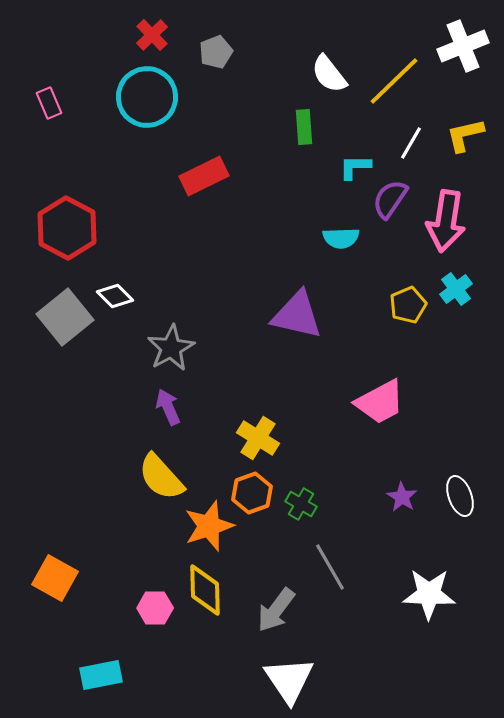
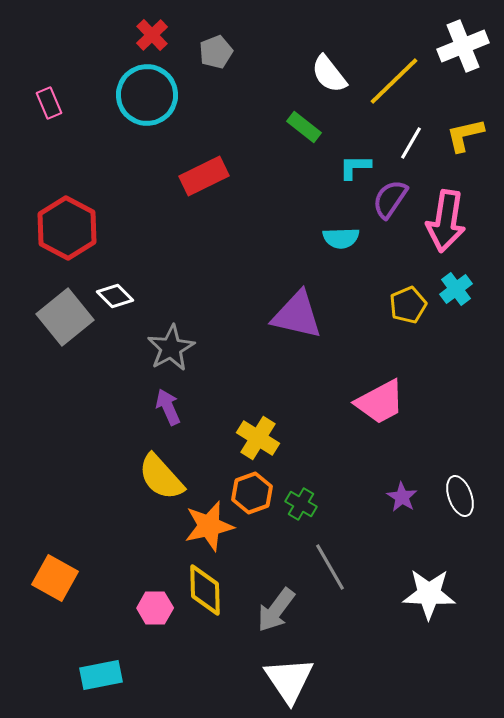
cyan circle: moved 2 px up
green rectangle: rotated 48 degrees counterclockwise
orange star: rotated 6 degrees clockwise
